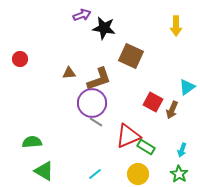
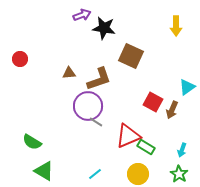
purple circle: moved 4 px left, 3 px down
green semicircle: rotated 144 degrees counterclockwise
